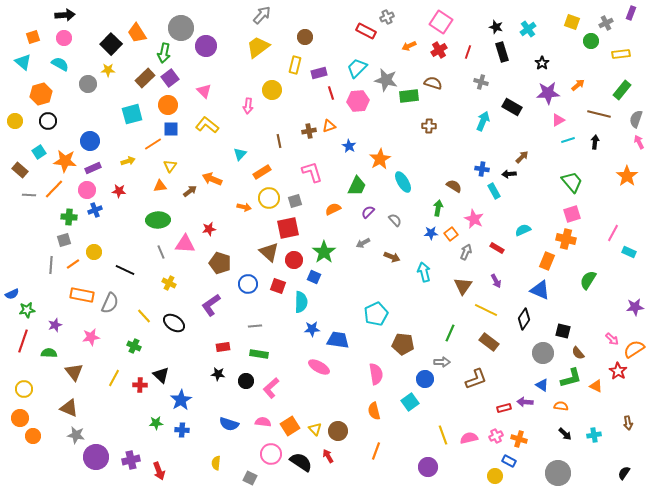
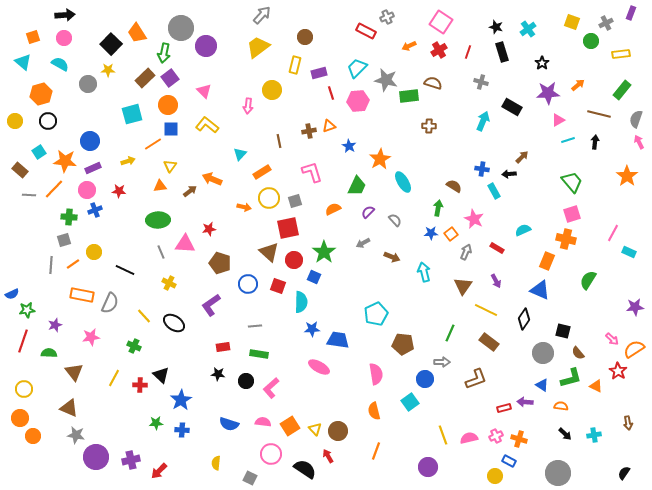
black semicircle at (301, 462): moved 4 px right, 7 px down
red arrow at (159, 471): rotated 66 degrees clockwise
